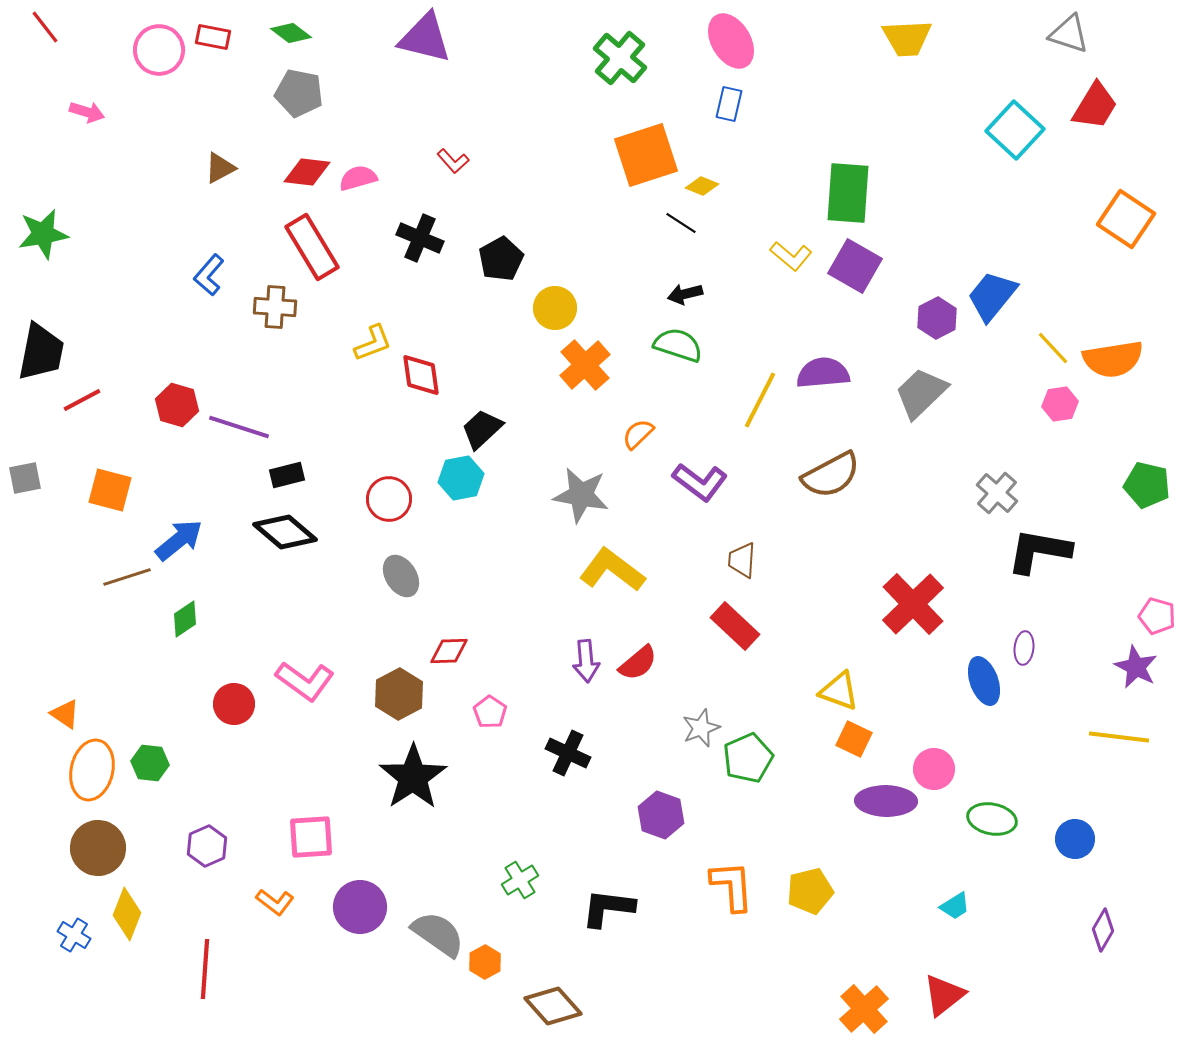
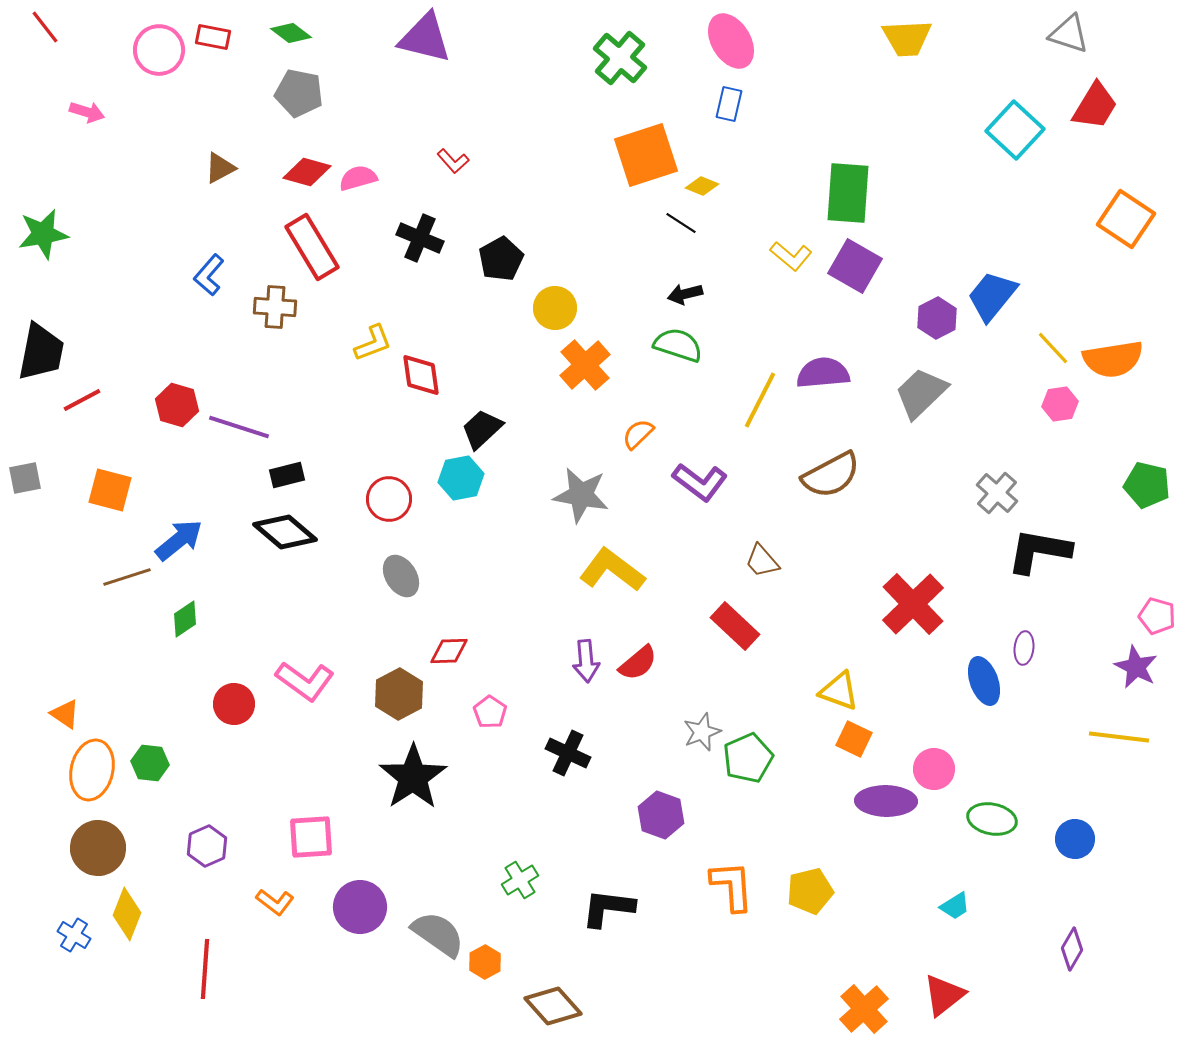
red diamond at (307, 172): rotated 9 degrees clockwise
brown trapezoid at (742, 560): moved 20 px right, 1 px down; rotated 45 degrees counterclockwise
gray star at (701, 728): moved 1 px right, 4 px down
purple diamond at (1103, 930): moved 31 px left, 19 px down
